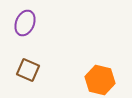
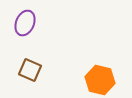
brown square: moved 2 px right
